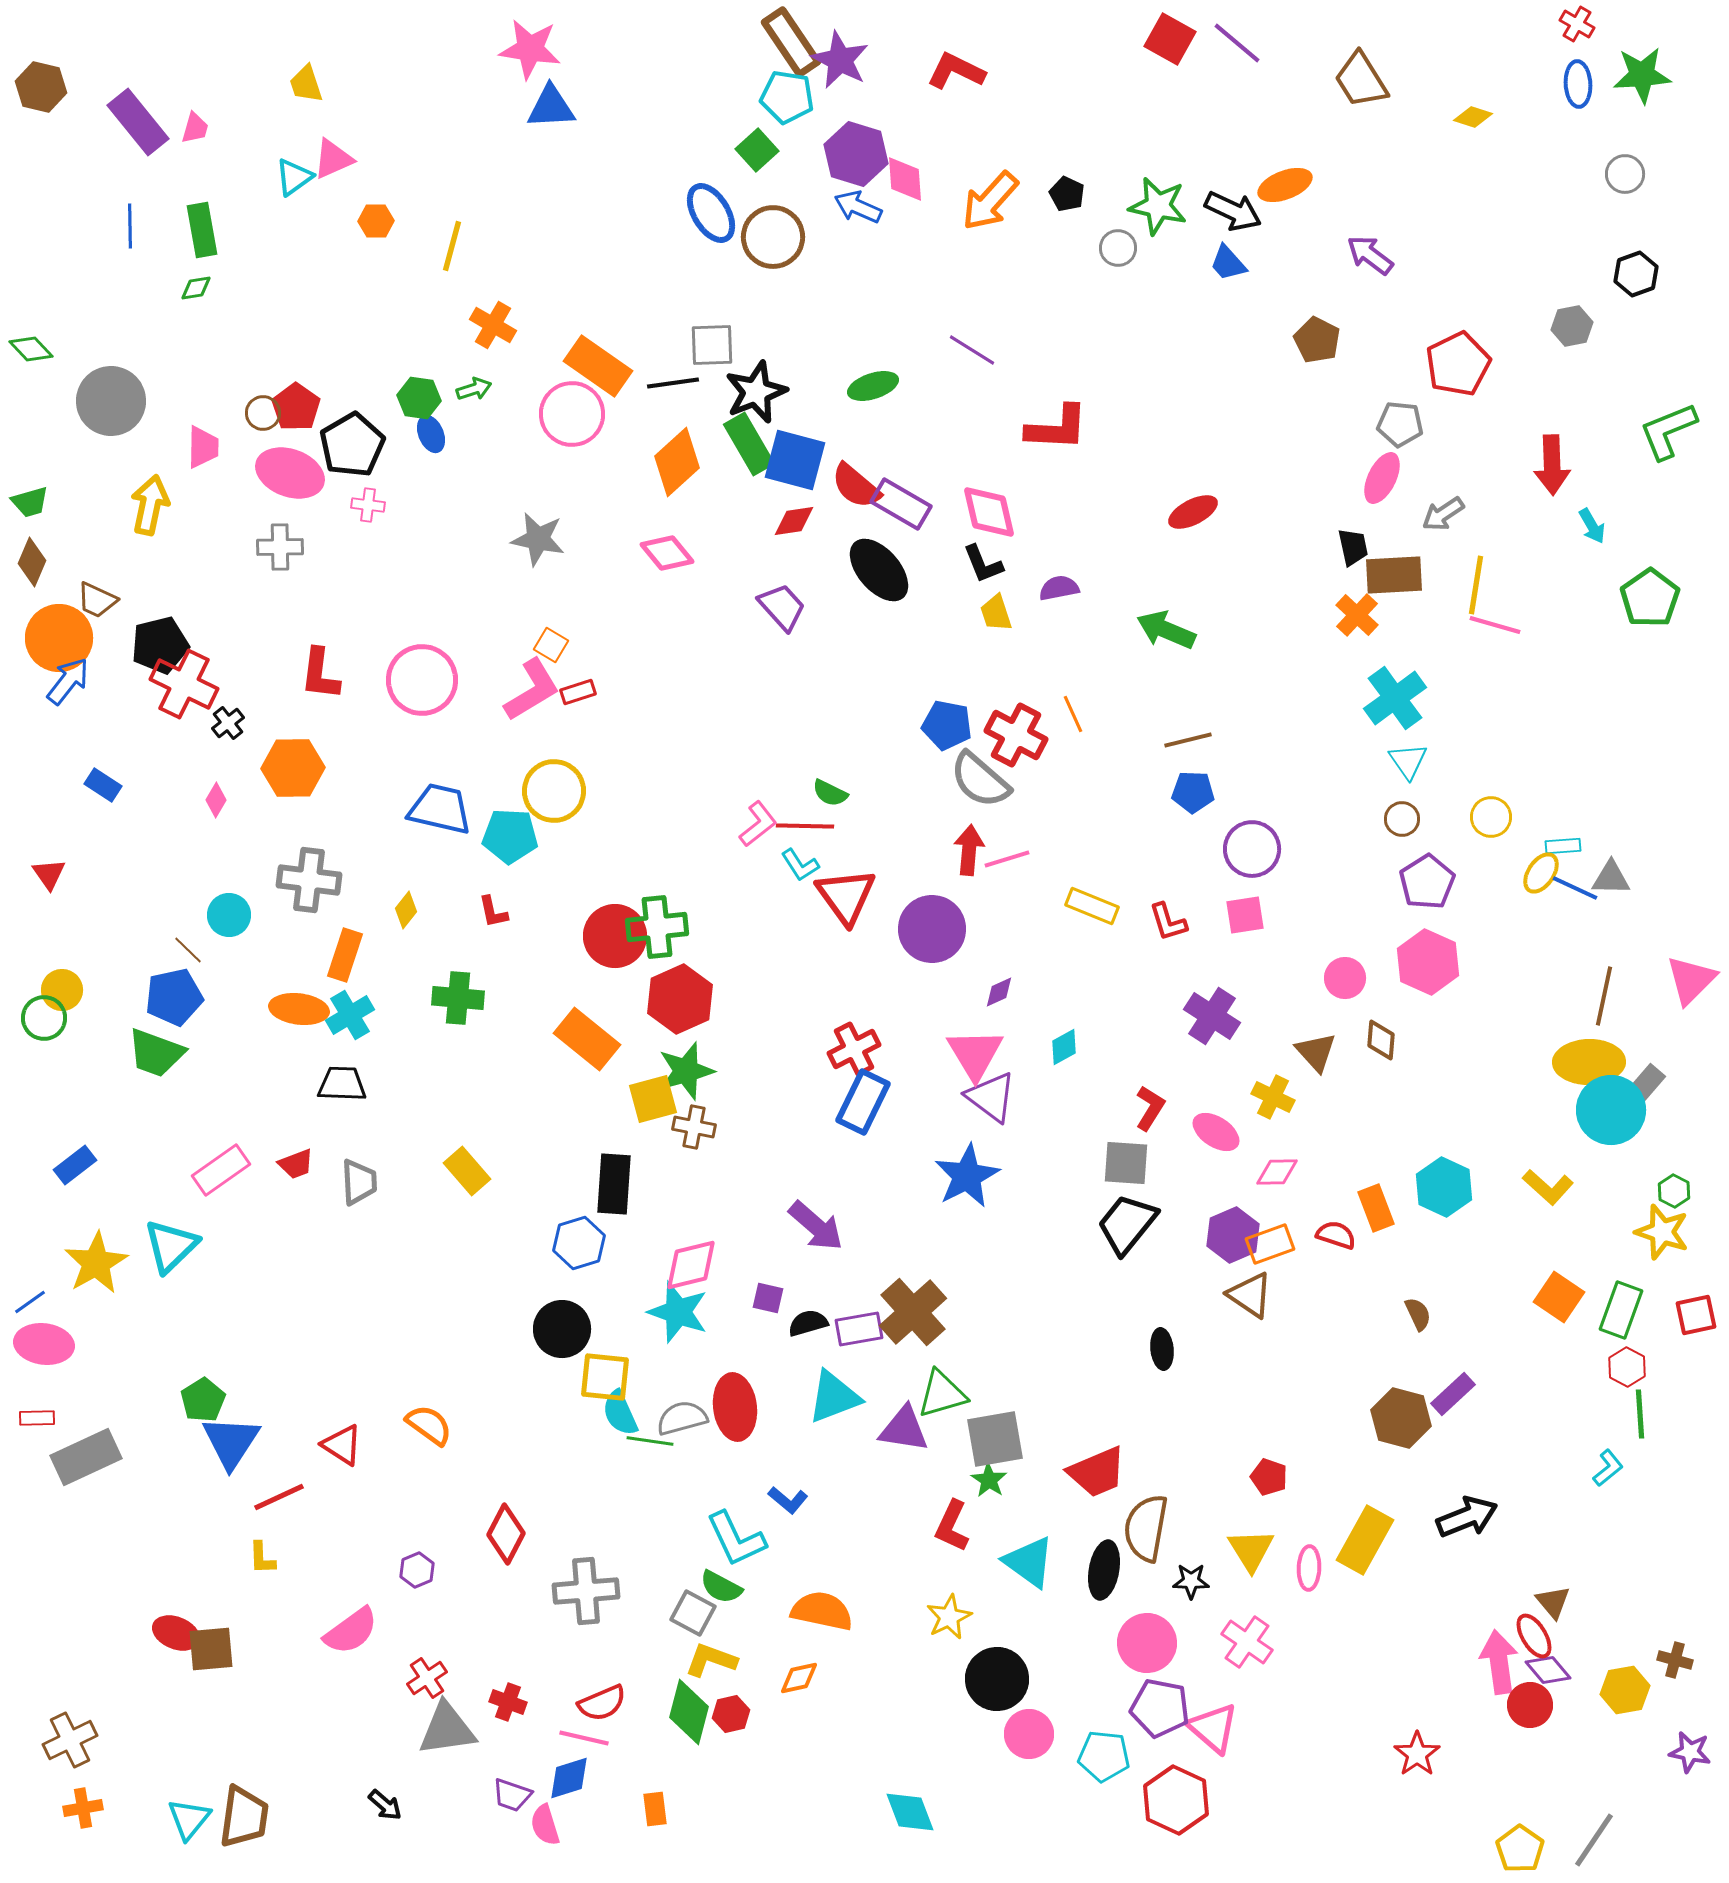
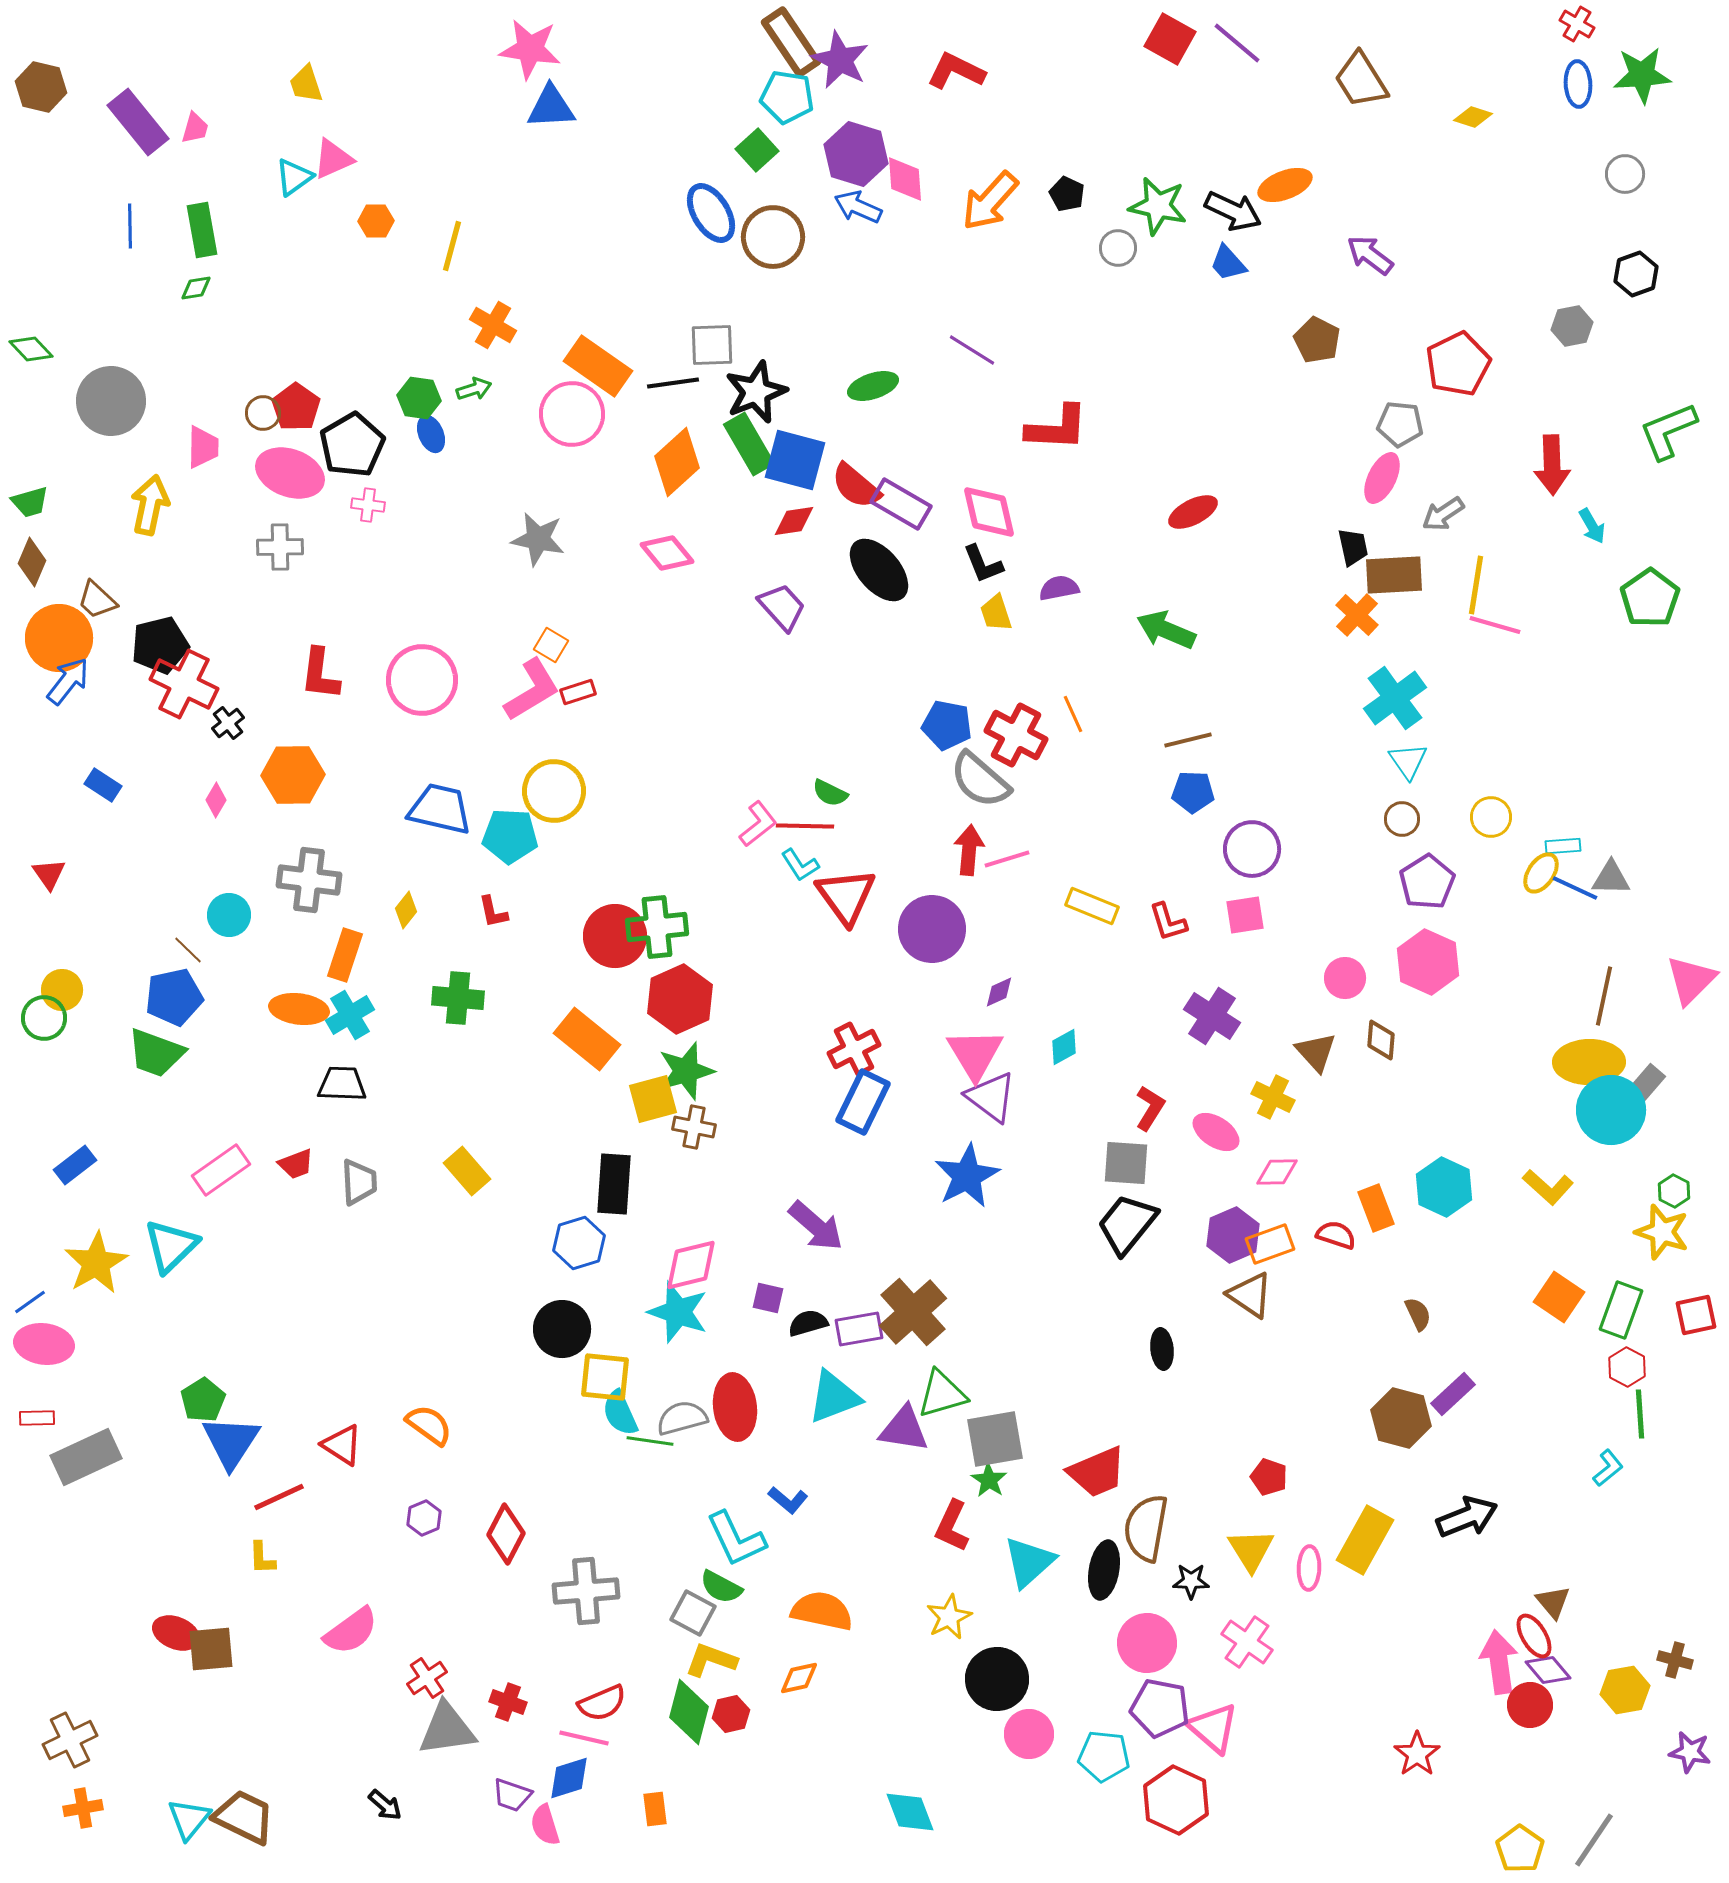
brown trapezoid at (97, 600): rotated 18 degrees clockwise
orange hexagon at (293, 768): moved 7 px down
cyan triangle at (1029, 1562): rotated 42 degrees clockwise
purple hexagon at (417, 1570): moved 7 px right, 52 px up
brown trapezoid at (244, 1817): rotated 72 degrees counterclockwise
